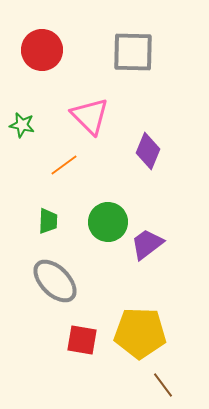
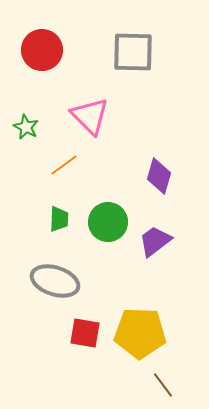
green star: moved 4 px right, 2 px down; rotated 15 degrees clockwise
purple diamond: moved 11 px right, 25 px down; rotated 6 degrees counterclockwise
green trapezoid: moved 11 px right, 2 px up
purple trapezoid: moved 8 px right, 3 px up
gray ellipse: rotated 27 degrees counterclockwise
red square: moved 3 px right, 7 px up
